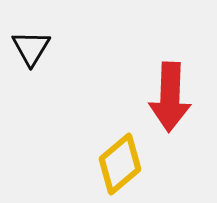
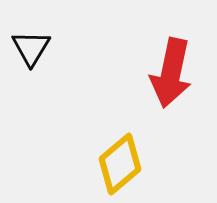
red arrow: moved 1 px right, 24 px up; rotated 10 degrees clockwise
